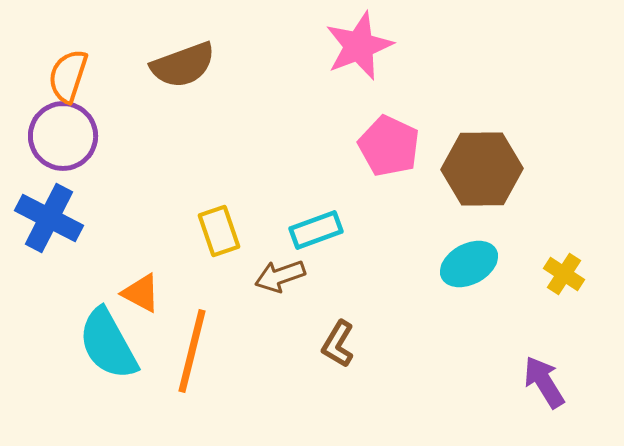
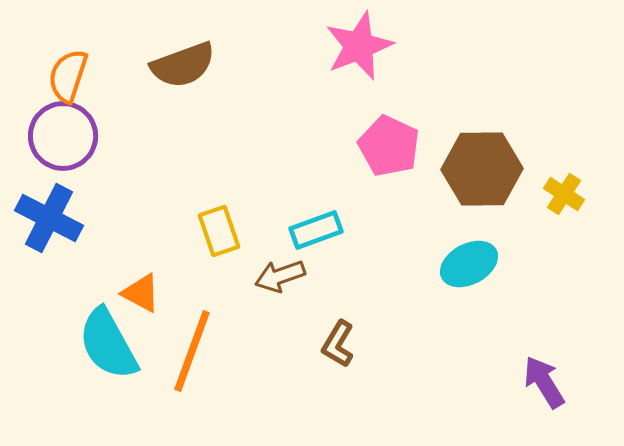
yellow cross: moved 80 px up
orange line: rotated 6 degrees clockwise
